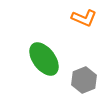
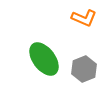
gray hexagon: moved 11 px up
